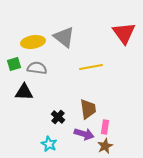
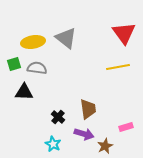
gray triangle: moved 2 px right, 1 px down
yellow line: moved 27 px right
pink rectangle: moved 21 px right; rotated 64 degrees clockwise
cyan star: moved 4 px right
